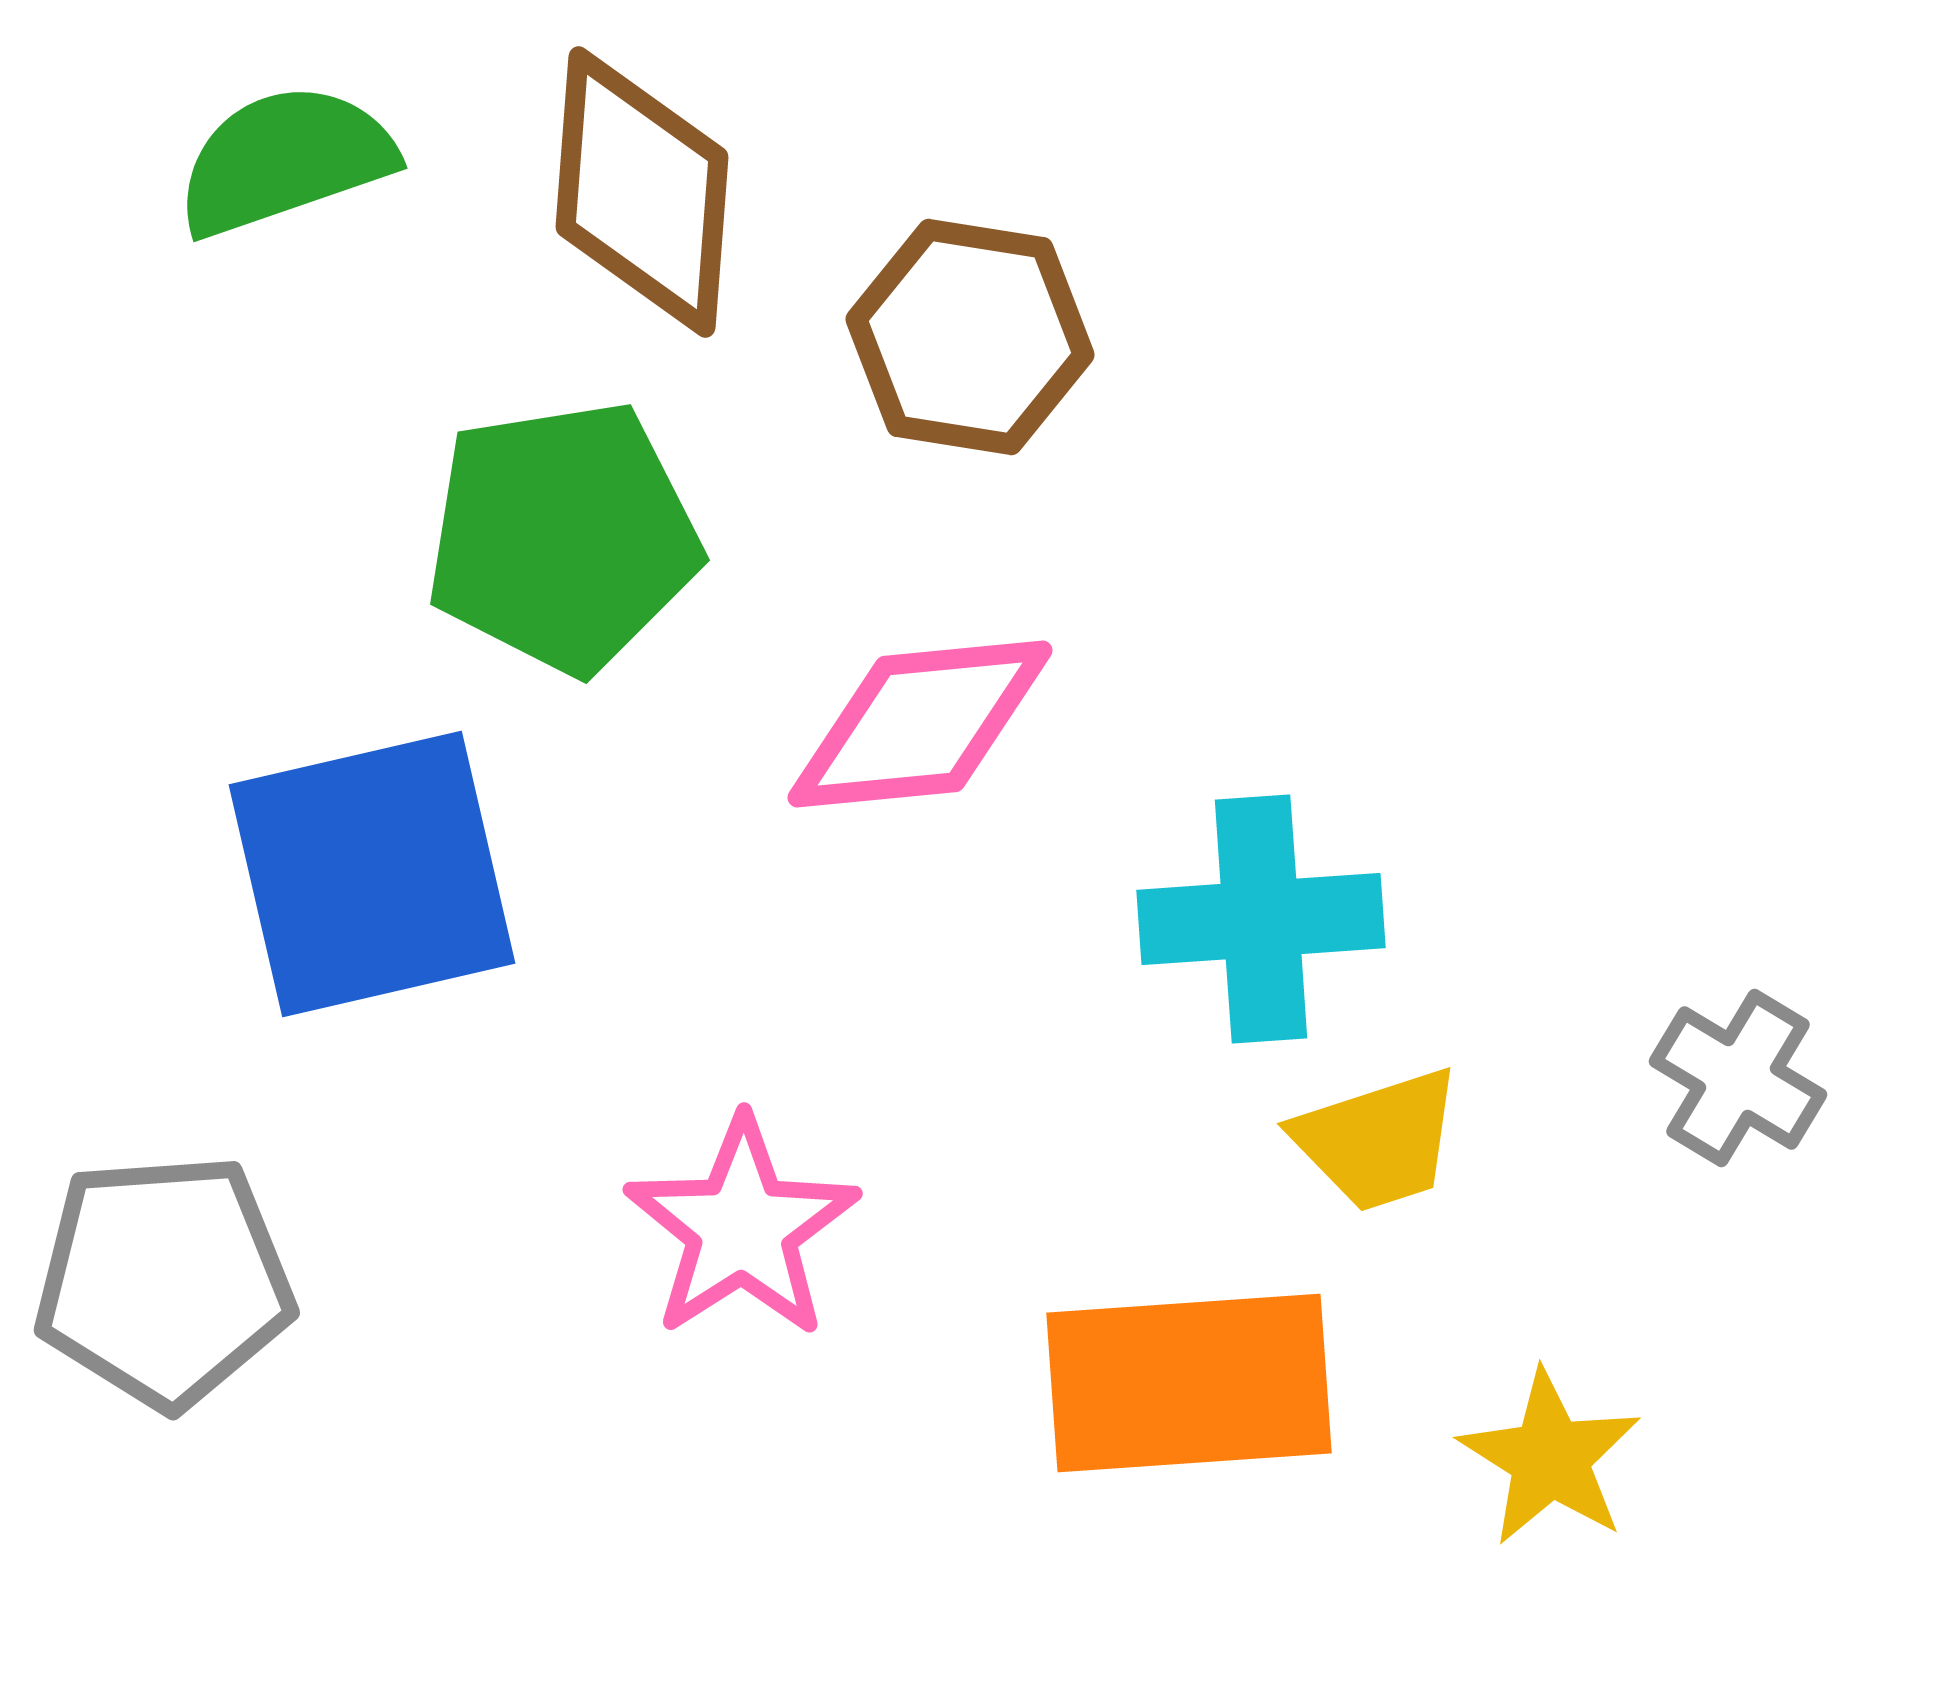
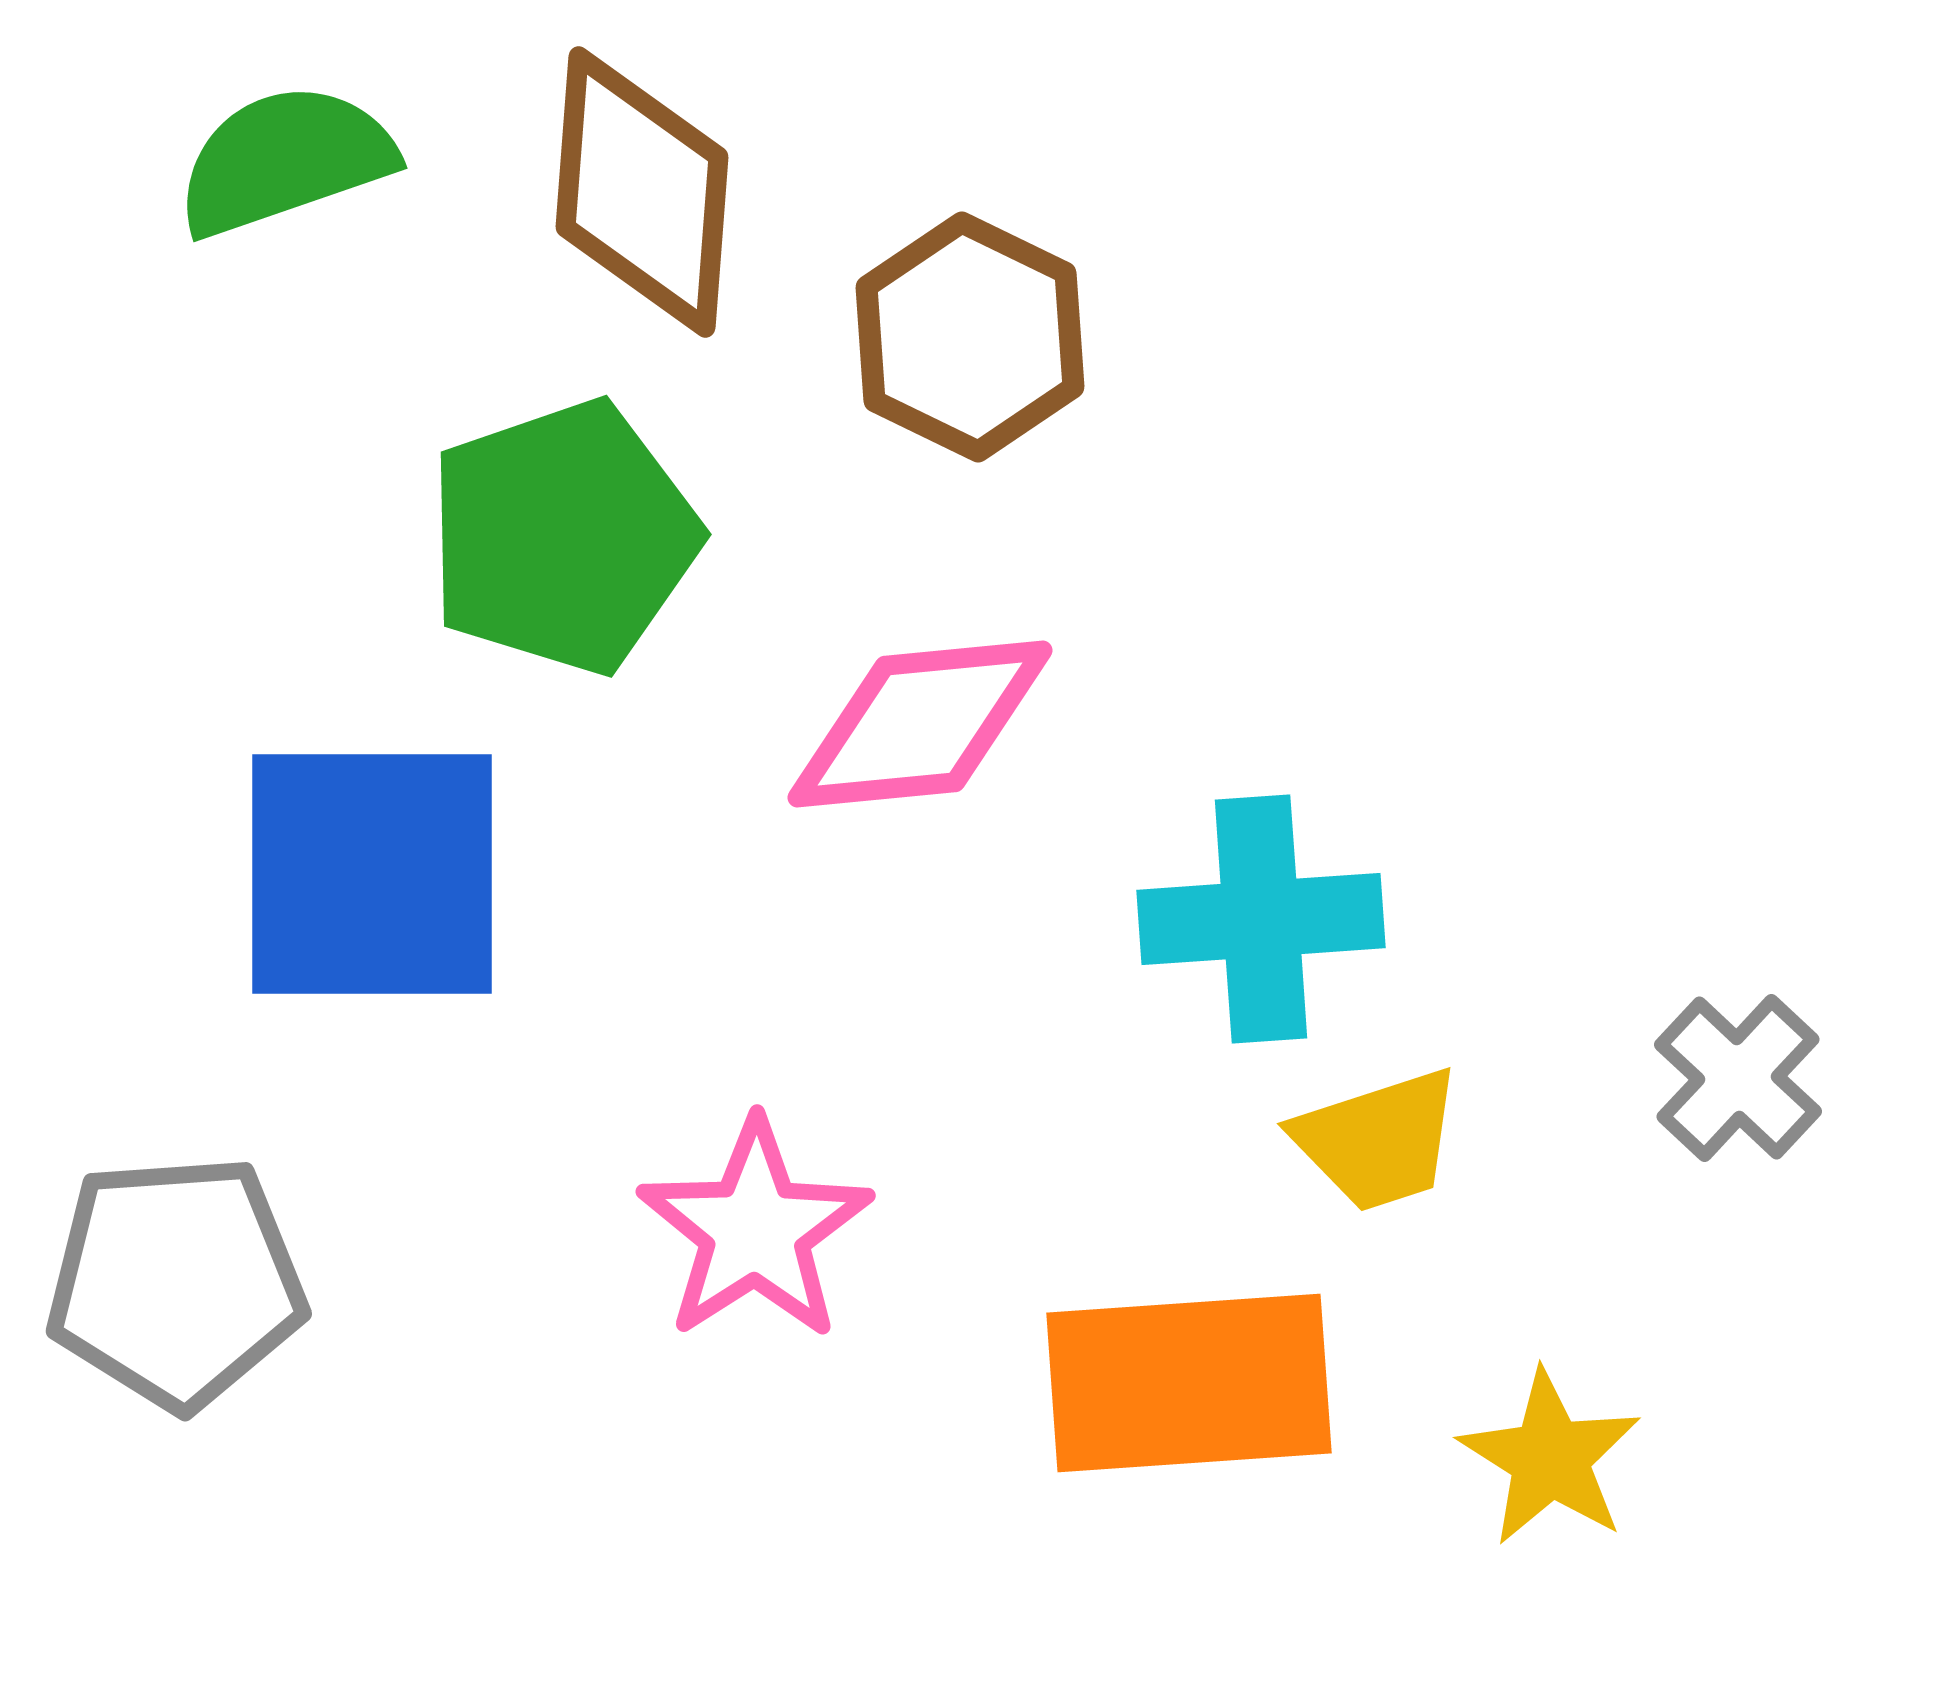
brown hexagon: rotated 17 degrees clockwise
green pentagon: rotated 10 degrees counterclockwise
blue square: rotated 13 degrees clockwise
gray cross: rotated 12 degrees clockwise
pink star: moved 13 px right, 2 px down
gray pentagon: moved 12 px right, 1 px down
